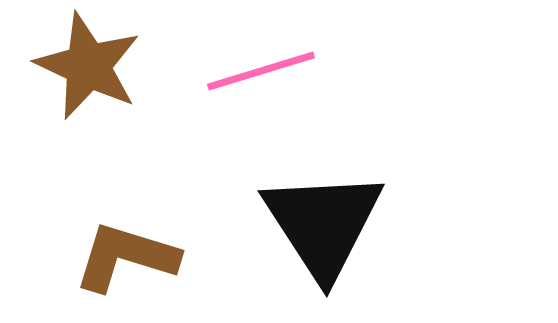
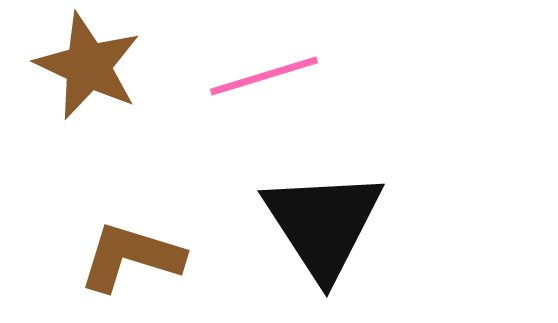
pink line: moved 3 px right, 5 px down
brown L-shape: moved 5 px right
